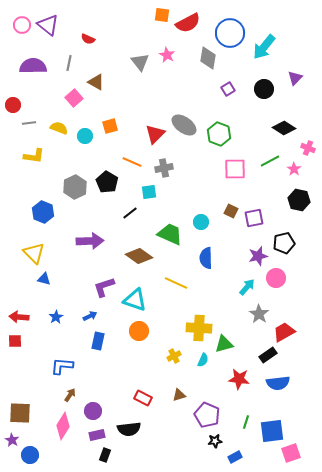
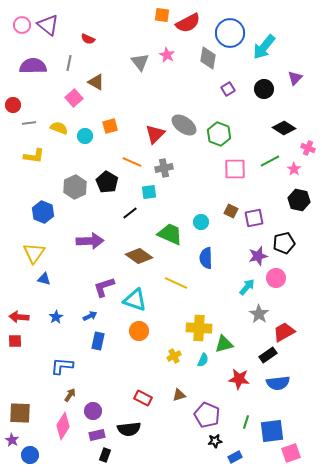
yellow triangle at (34, 253): rotated 20 degrees clockwise
